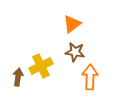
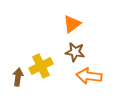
orange arrow: moved 1 px left, 1 px up; rotated 85 degrees counterclockwise
